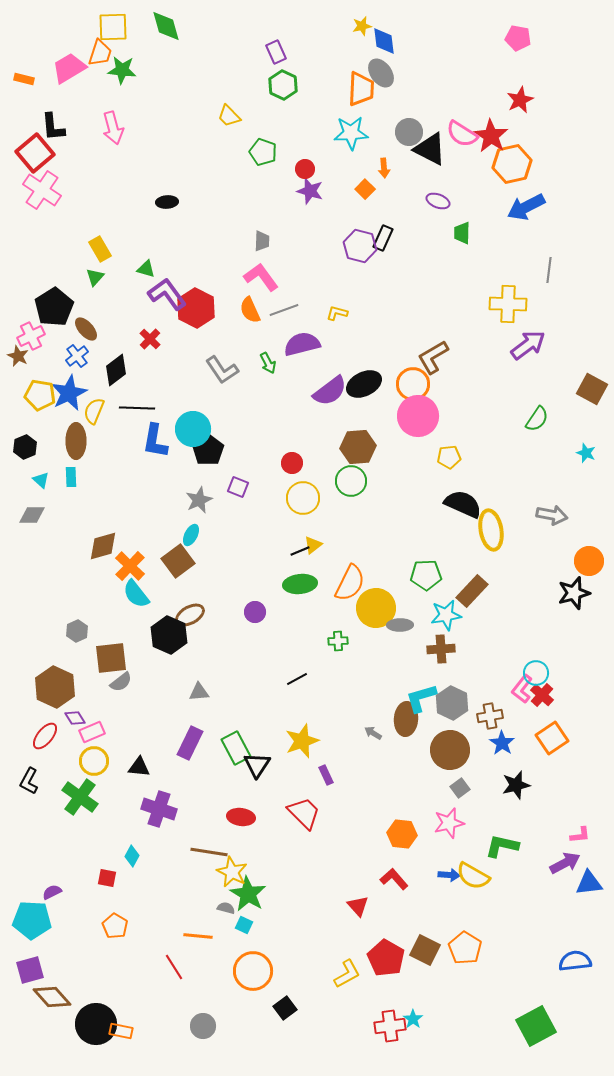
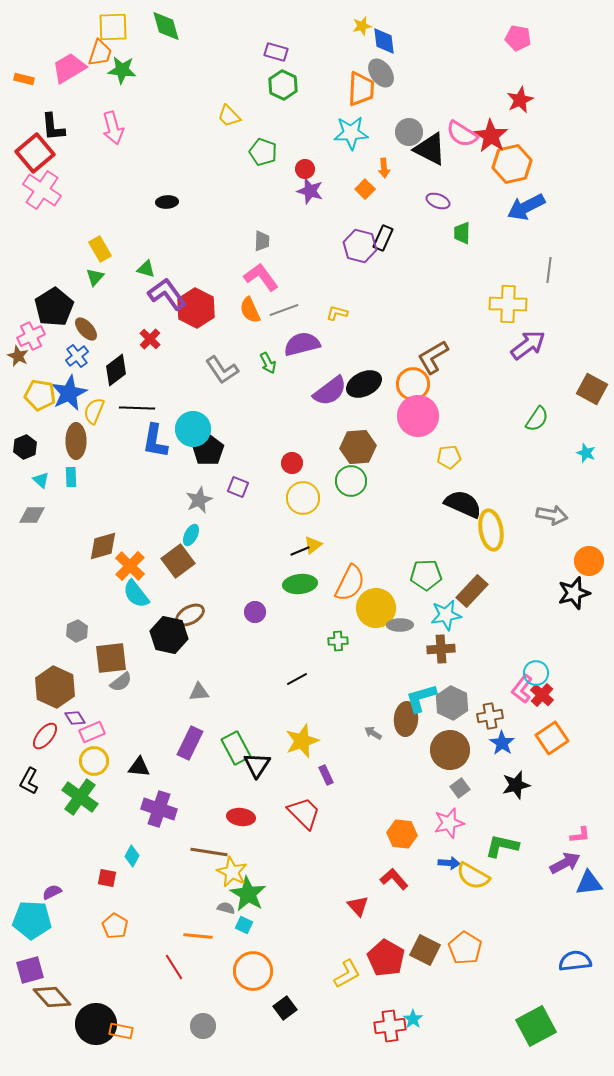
purple rectangle at (276, 52): rotated 50 degrees counterclockwise
black hexagon at (169, 635): rotated 12 degrees counterclockwise
blue arrow at (449, 875): moved 12 px up
